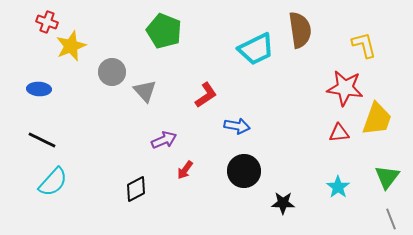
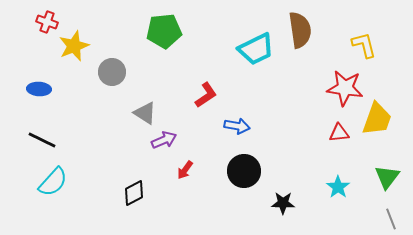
green pentagon: rotated 28 degrees counterclockwise
yellow star: moved 3 px right
gray triangle: moved 22 px down; rotated 15 degrees counterclockwise
black diamond: moved 2 px left, 4 px down
